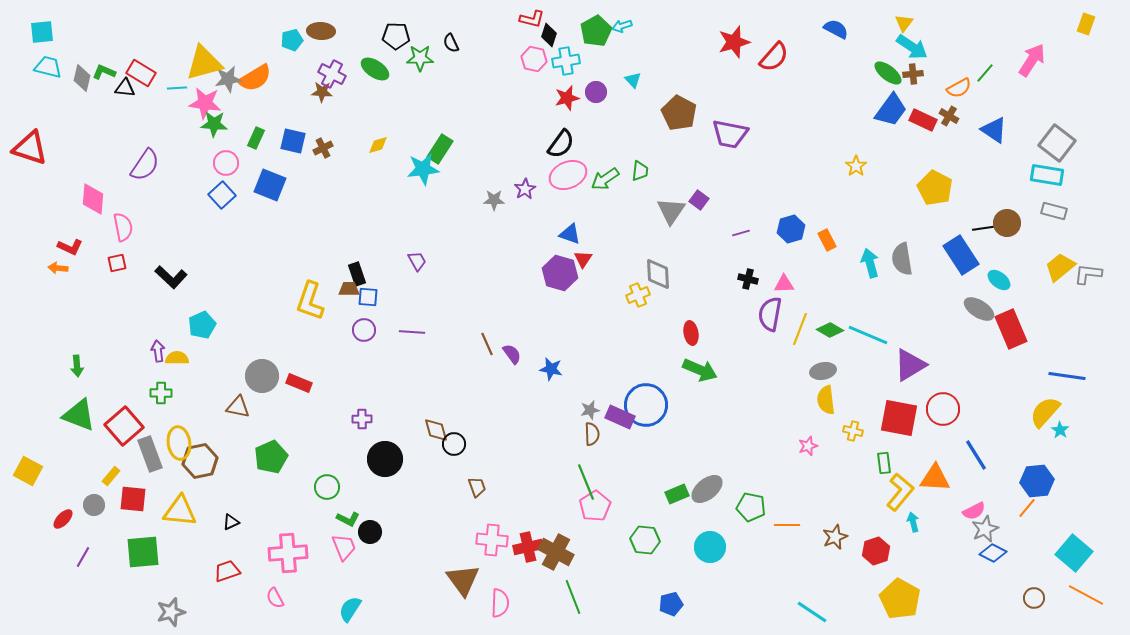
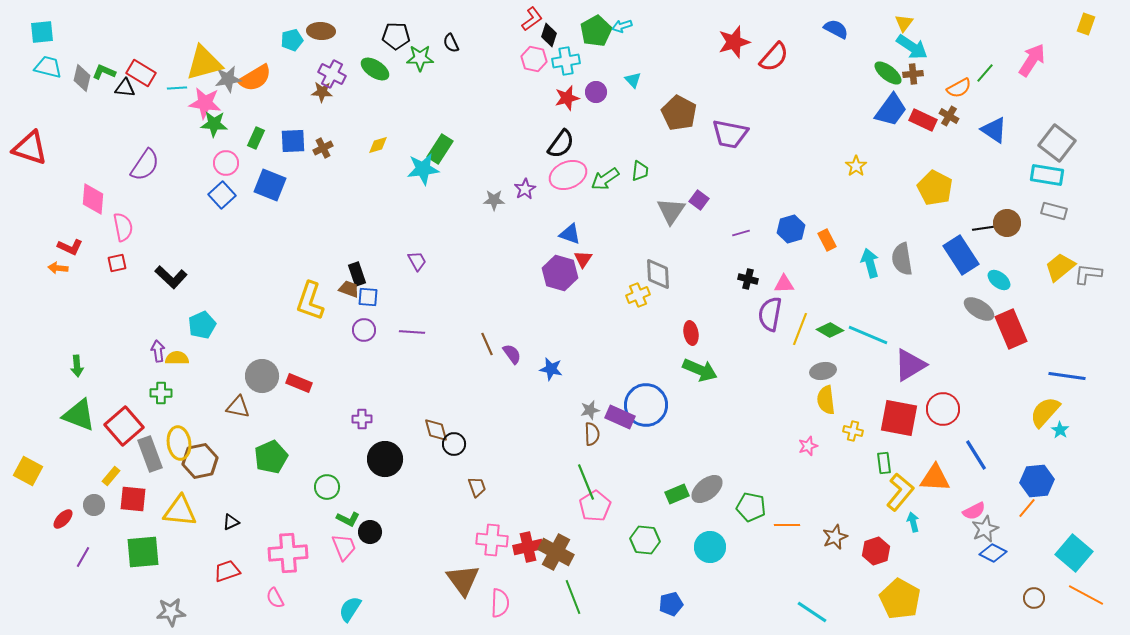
red L-shape at (532, 19): rotated 50 degrees counterclockwise
blue square at (293, 141): rotated 16 degrees counterclockwise
brown trapezoid at (349, 289): rotated 20 degrees clockwise
gray star at (171, 612): rotated 12 degrees clockwise
